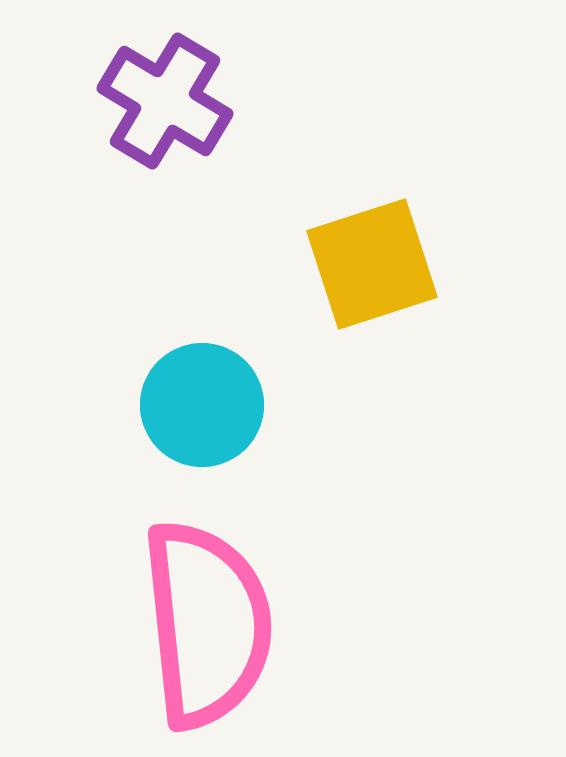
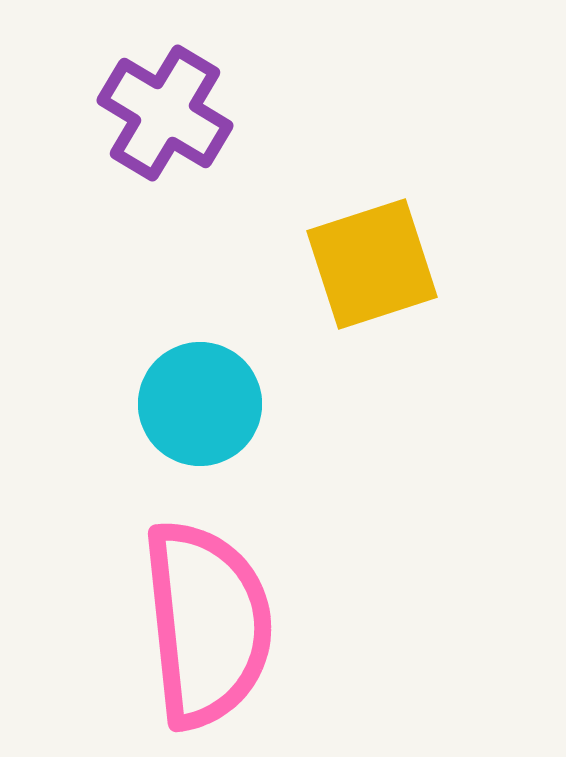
purple cross: moved 12 px down
cyan circle: moved 2 px left, 1 px up
